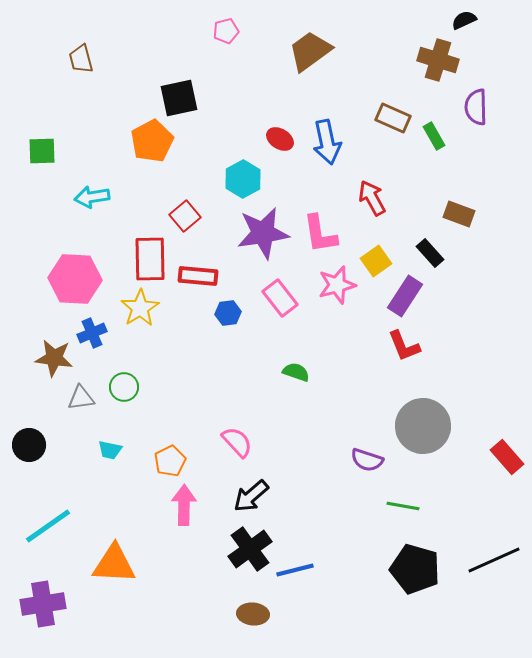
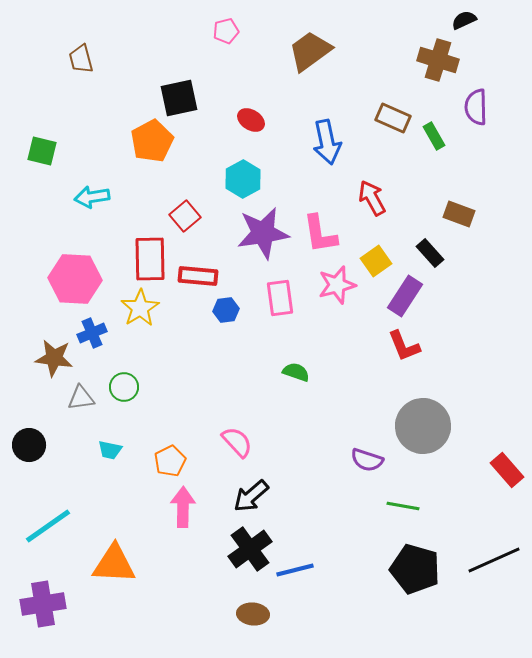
red ellipse at (280, 139): moved 29 px left, 19 px up
green square at (42, 151): rotated 16 degrees clockwise
pink rectangle at (280, 298): rotated 30 degrees clockwise
blue hexagon at (228, 313): moved 2 px left, 3 px up
red rectangle at (507, 457): moved 13 px down
pink arrow at (184, 505): moved 1 px left, 2 px down
